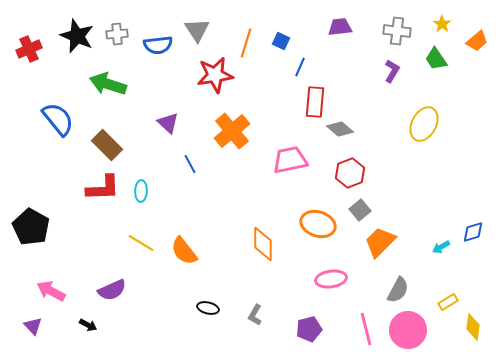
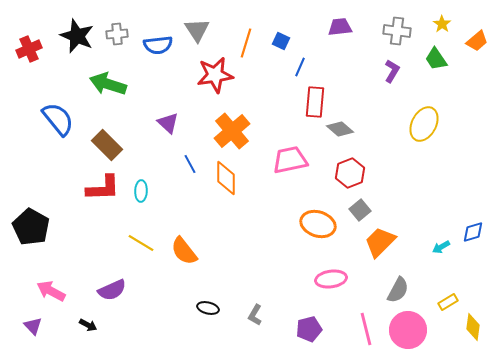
orange diamond at (263, 244): moved 37 px left, 66 px up
